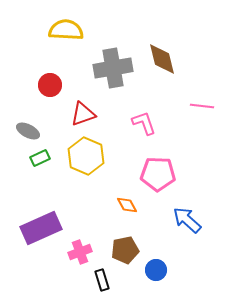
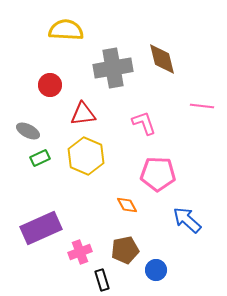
red triangle: rotated 12 degrees clockwise
